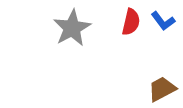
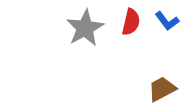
blue L-shape: moved 4 px right
gray star: moved 13 px right
